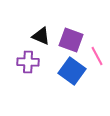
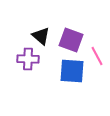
black triangle: rotated 18 degrees clockwise
purple cross: moved 3 px up
blue square: rotated 32 degrees counterclockwise
